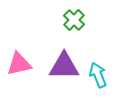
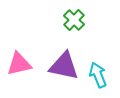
purple triangle: rotated 12 degrees clockwise
